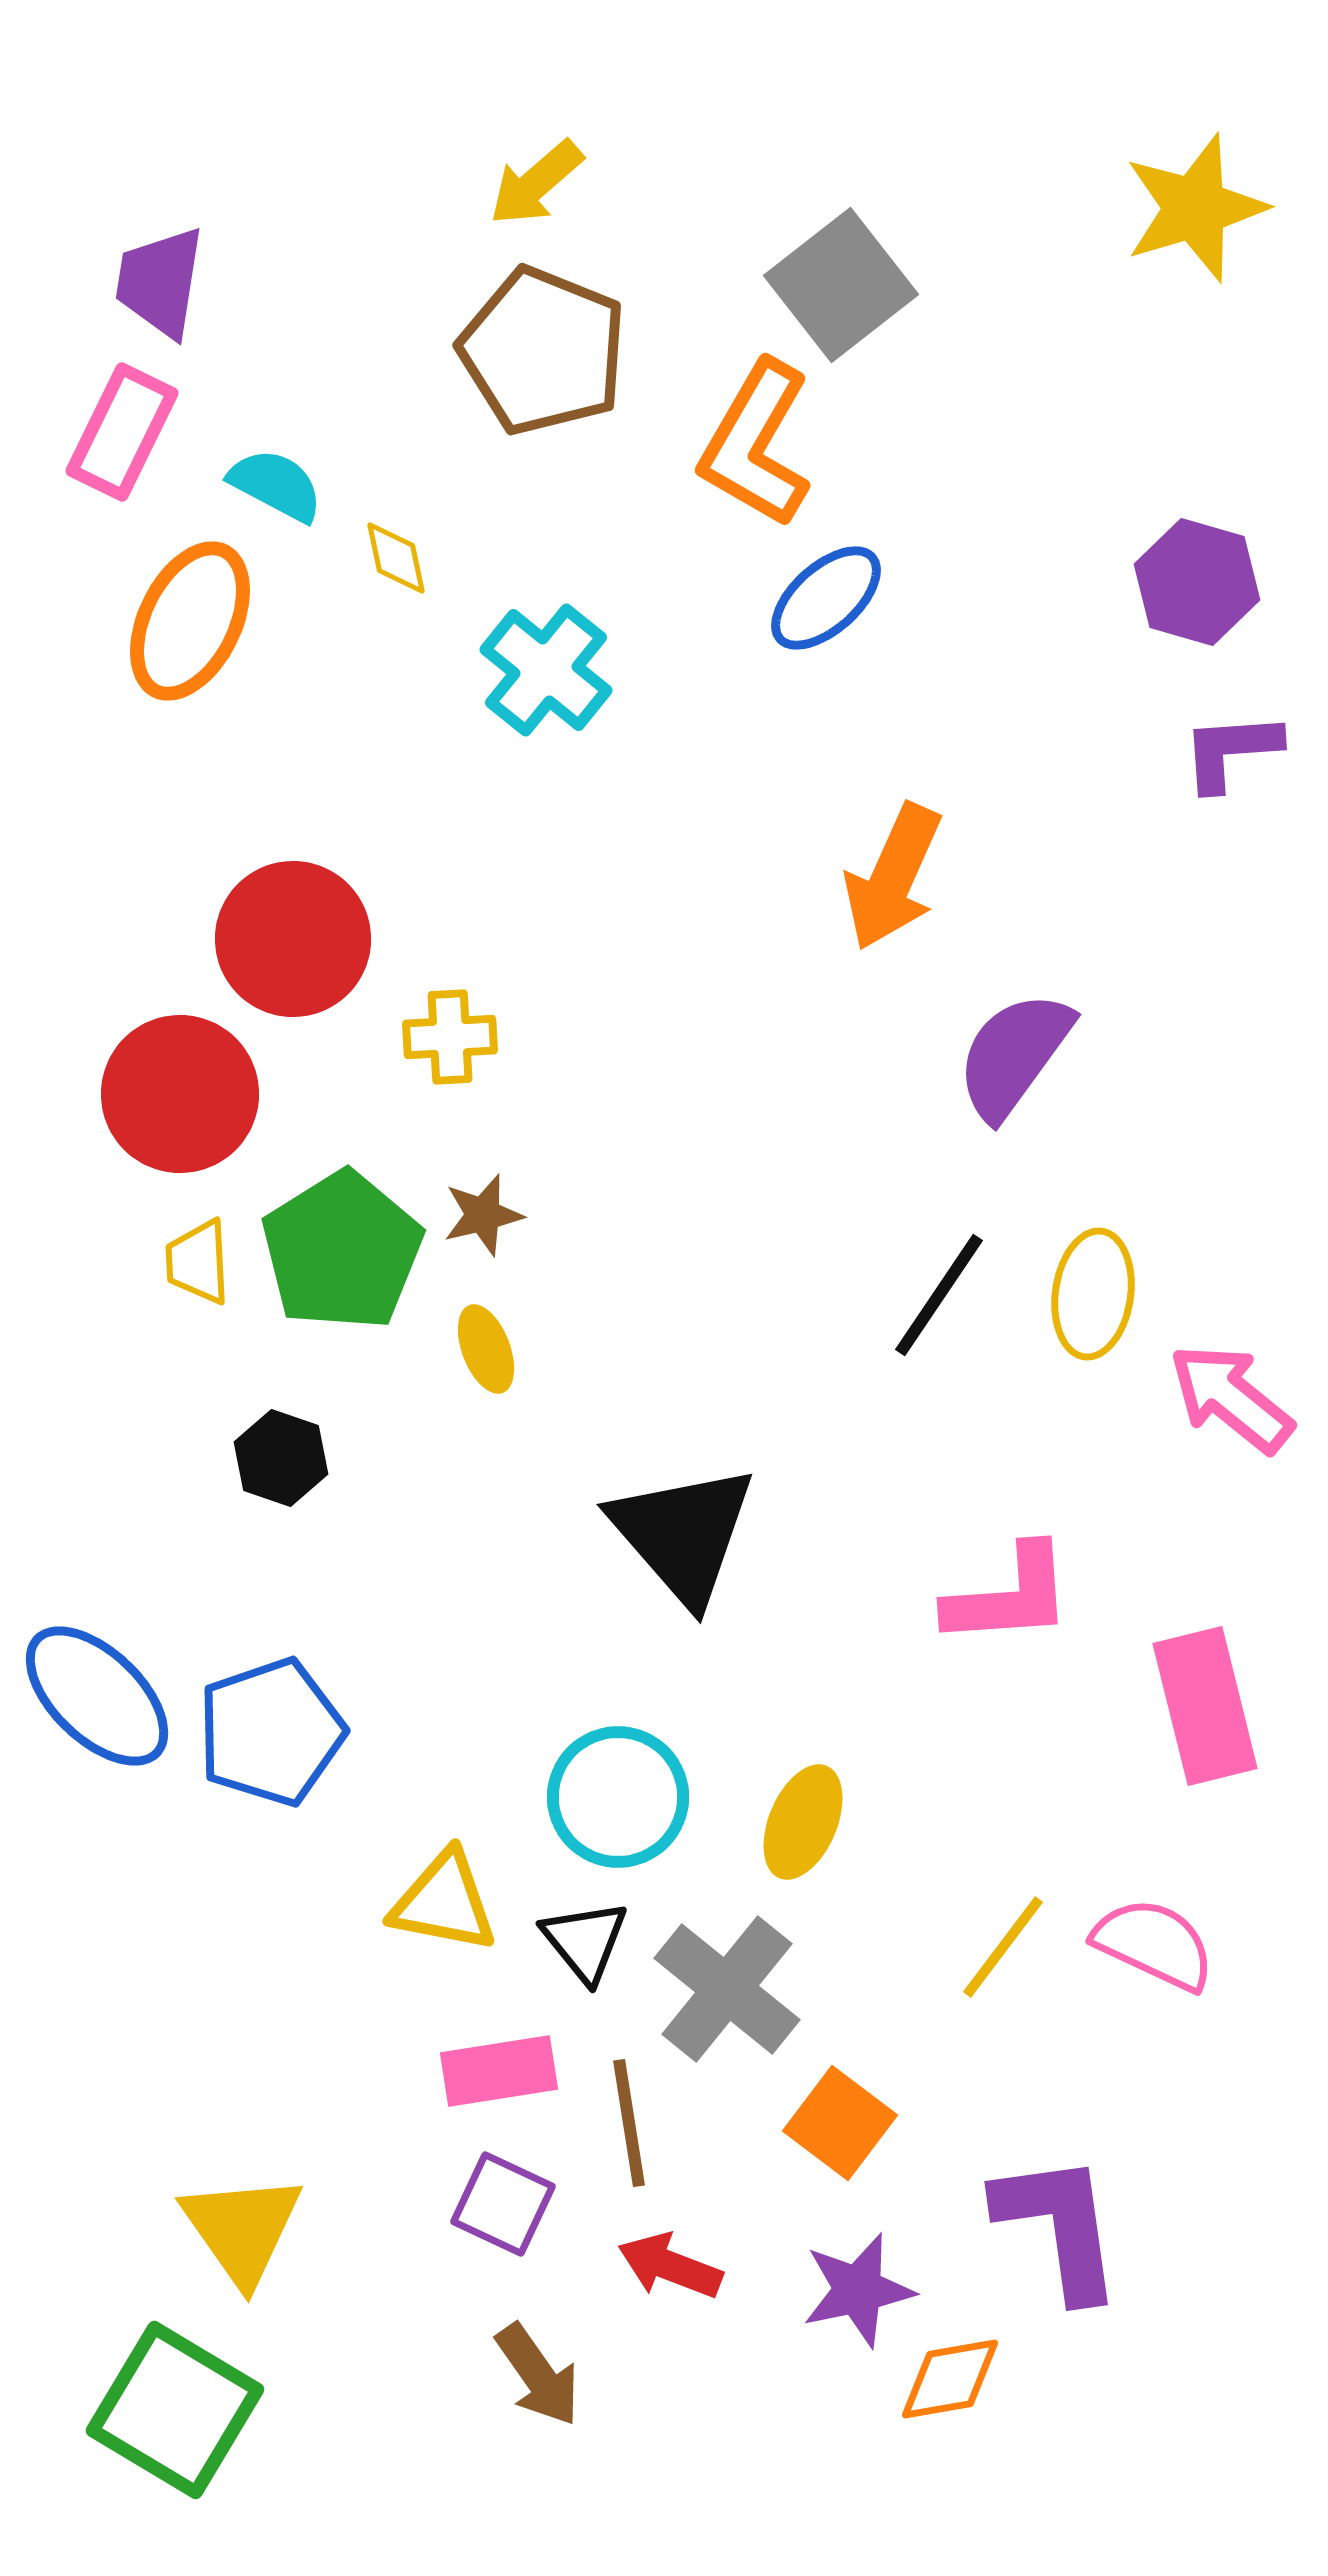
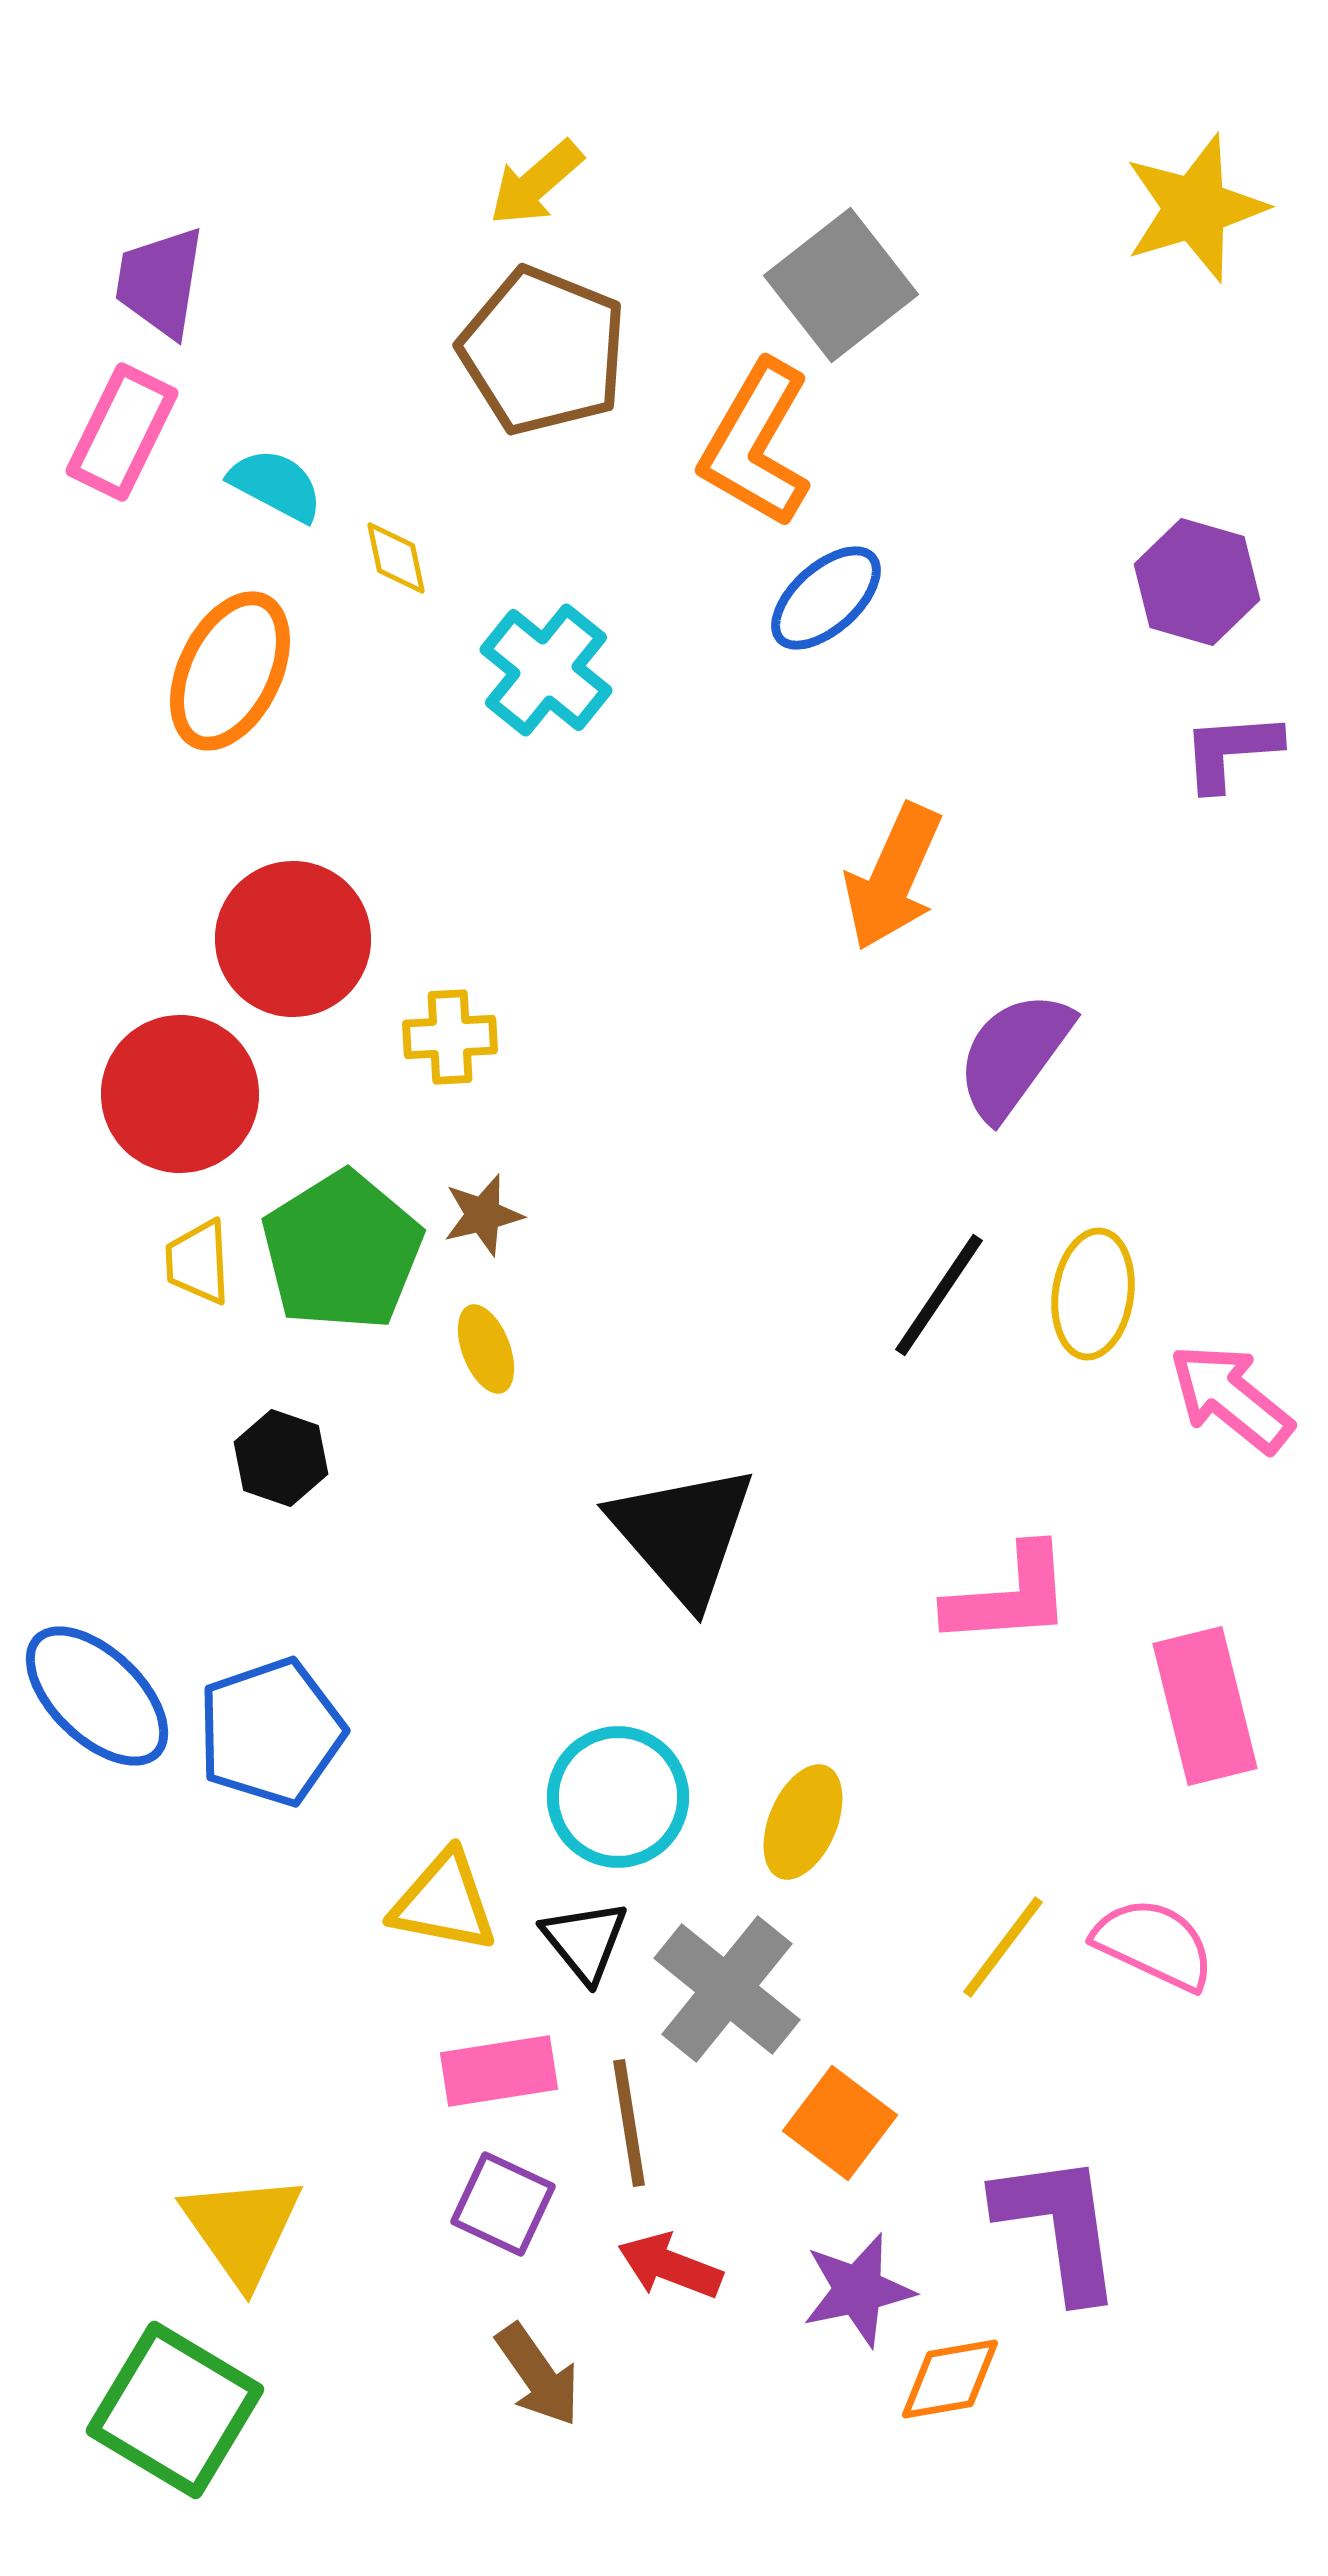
orange ellipse at (190, 621): moved 40 px right, 50 px down
